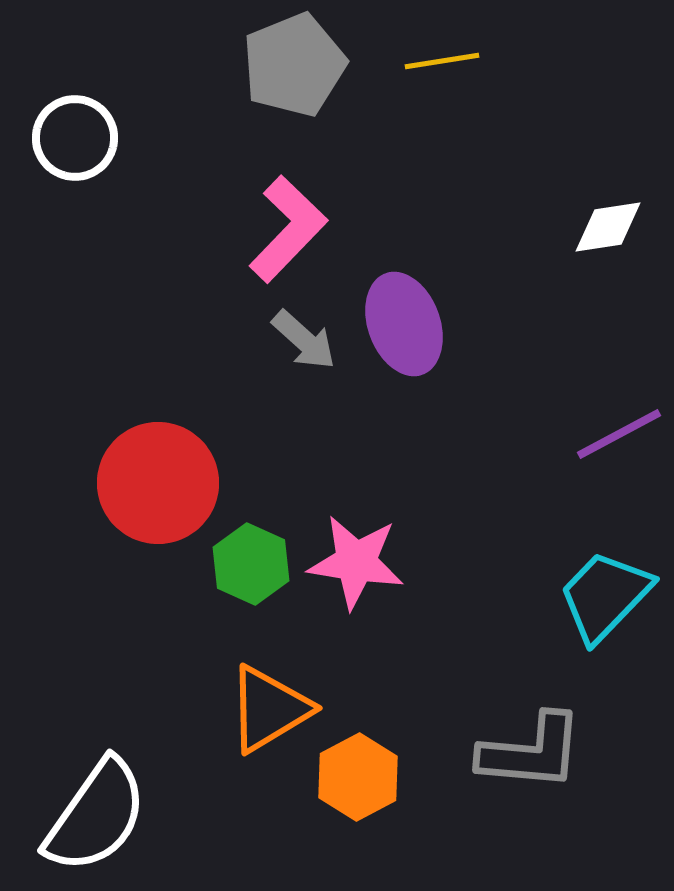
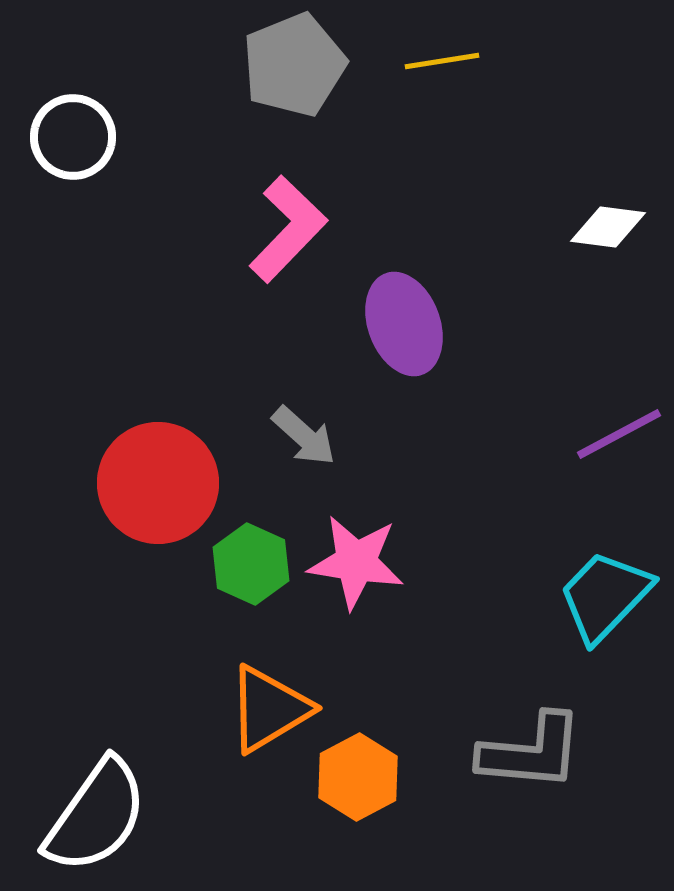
white circle: moved 2 px left, 1 px up
white diamond: rotated 16 degrees clockwise
gray arrow: moved 96 px down
